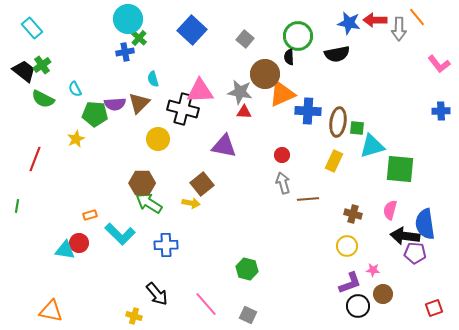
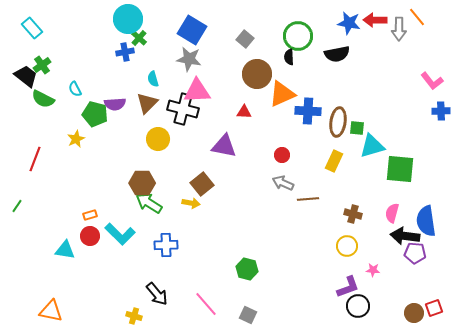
blue square at (192, 30): rotated 12 degrees counterclockwise
pink L-shape at (439, 64): moved 7 px left, 17 px down
black trapezoid at (24, 71): moved 2 px right, 5 px down
brown circle at (265, 74): moved 8 px left
pink triangle at (200, 91): moved 3 px left
gray star at (240, 92): moved 51 px left, 33 px up
brown triangle at (139, 103): moved 8 px right
green pentagon at (95, 114): rotated 10 degrees clockwise
gray arrow at (283, 183): rotated 50 degrees counterclockwise
green line at (17, 206): rotated 24 degrees clockwise
pink semicircle at (390, 210): moved 2 px right, 3 px down
blue semicircle at (425, 224): moved 1 px right, 3 px up
red circle at (79, 243): moved 11 px right, 7 px up
purple L-shape at (350, 283): moved 2 px left, 4 px down
brown circle at (383, 294): moved 31 px right, 19 px down
